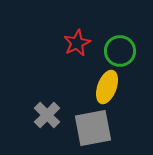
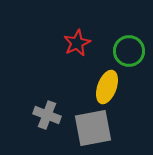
green circle: moved 9 px right
gray cross: rotated 24 degrees counterclockwise
